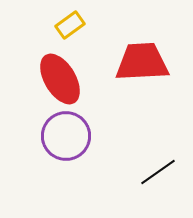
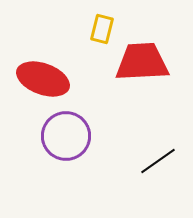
yellow rectangle: moved 32 px right, 4 px down; rotated 40 degrees counterclockwise
red ellipse: moved 17 px left; rotated 39 degrees counterclockwise
black line: moved 11 px up
